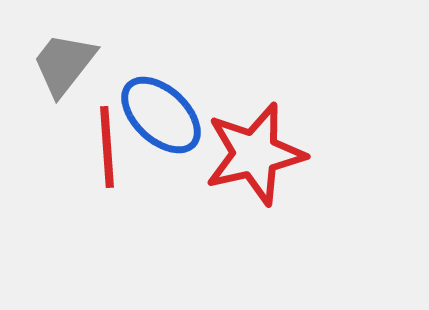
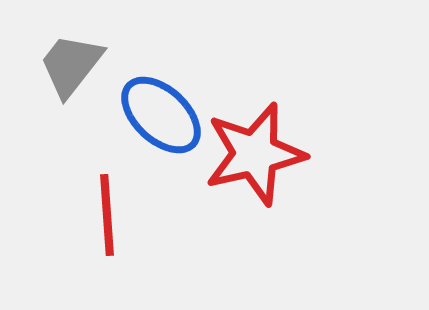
gray trapezoid: moved 7 px right, 1 px down
red line: moved 68 px down
